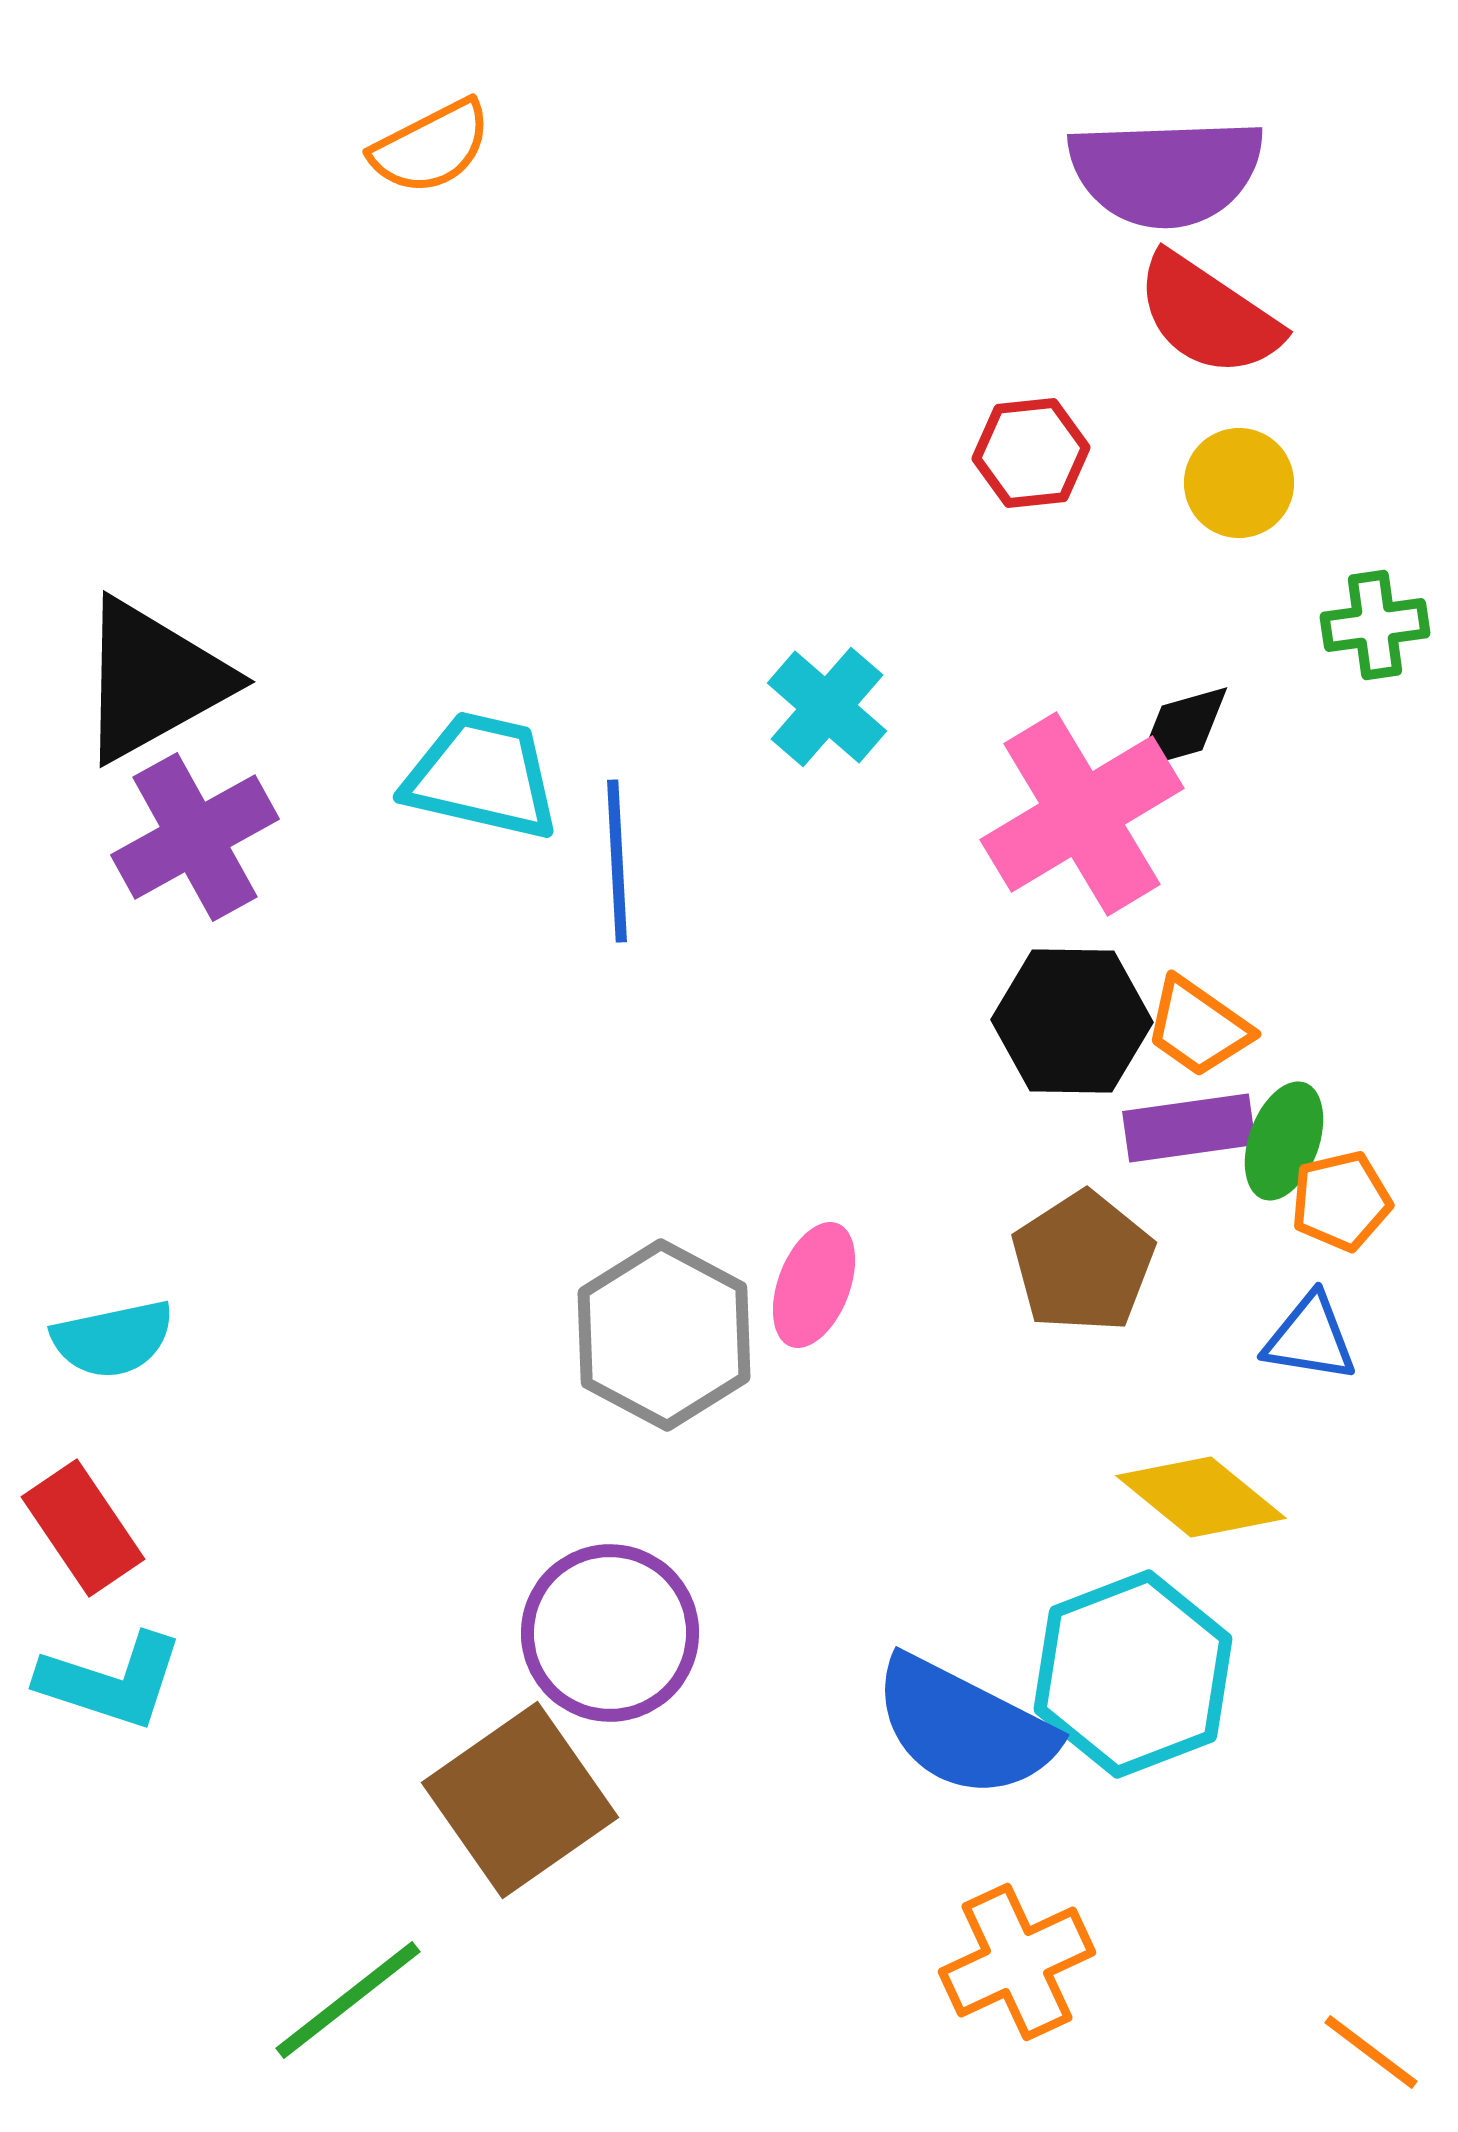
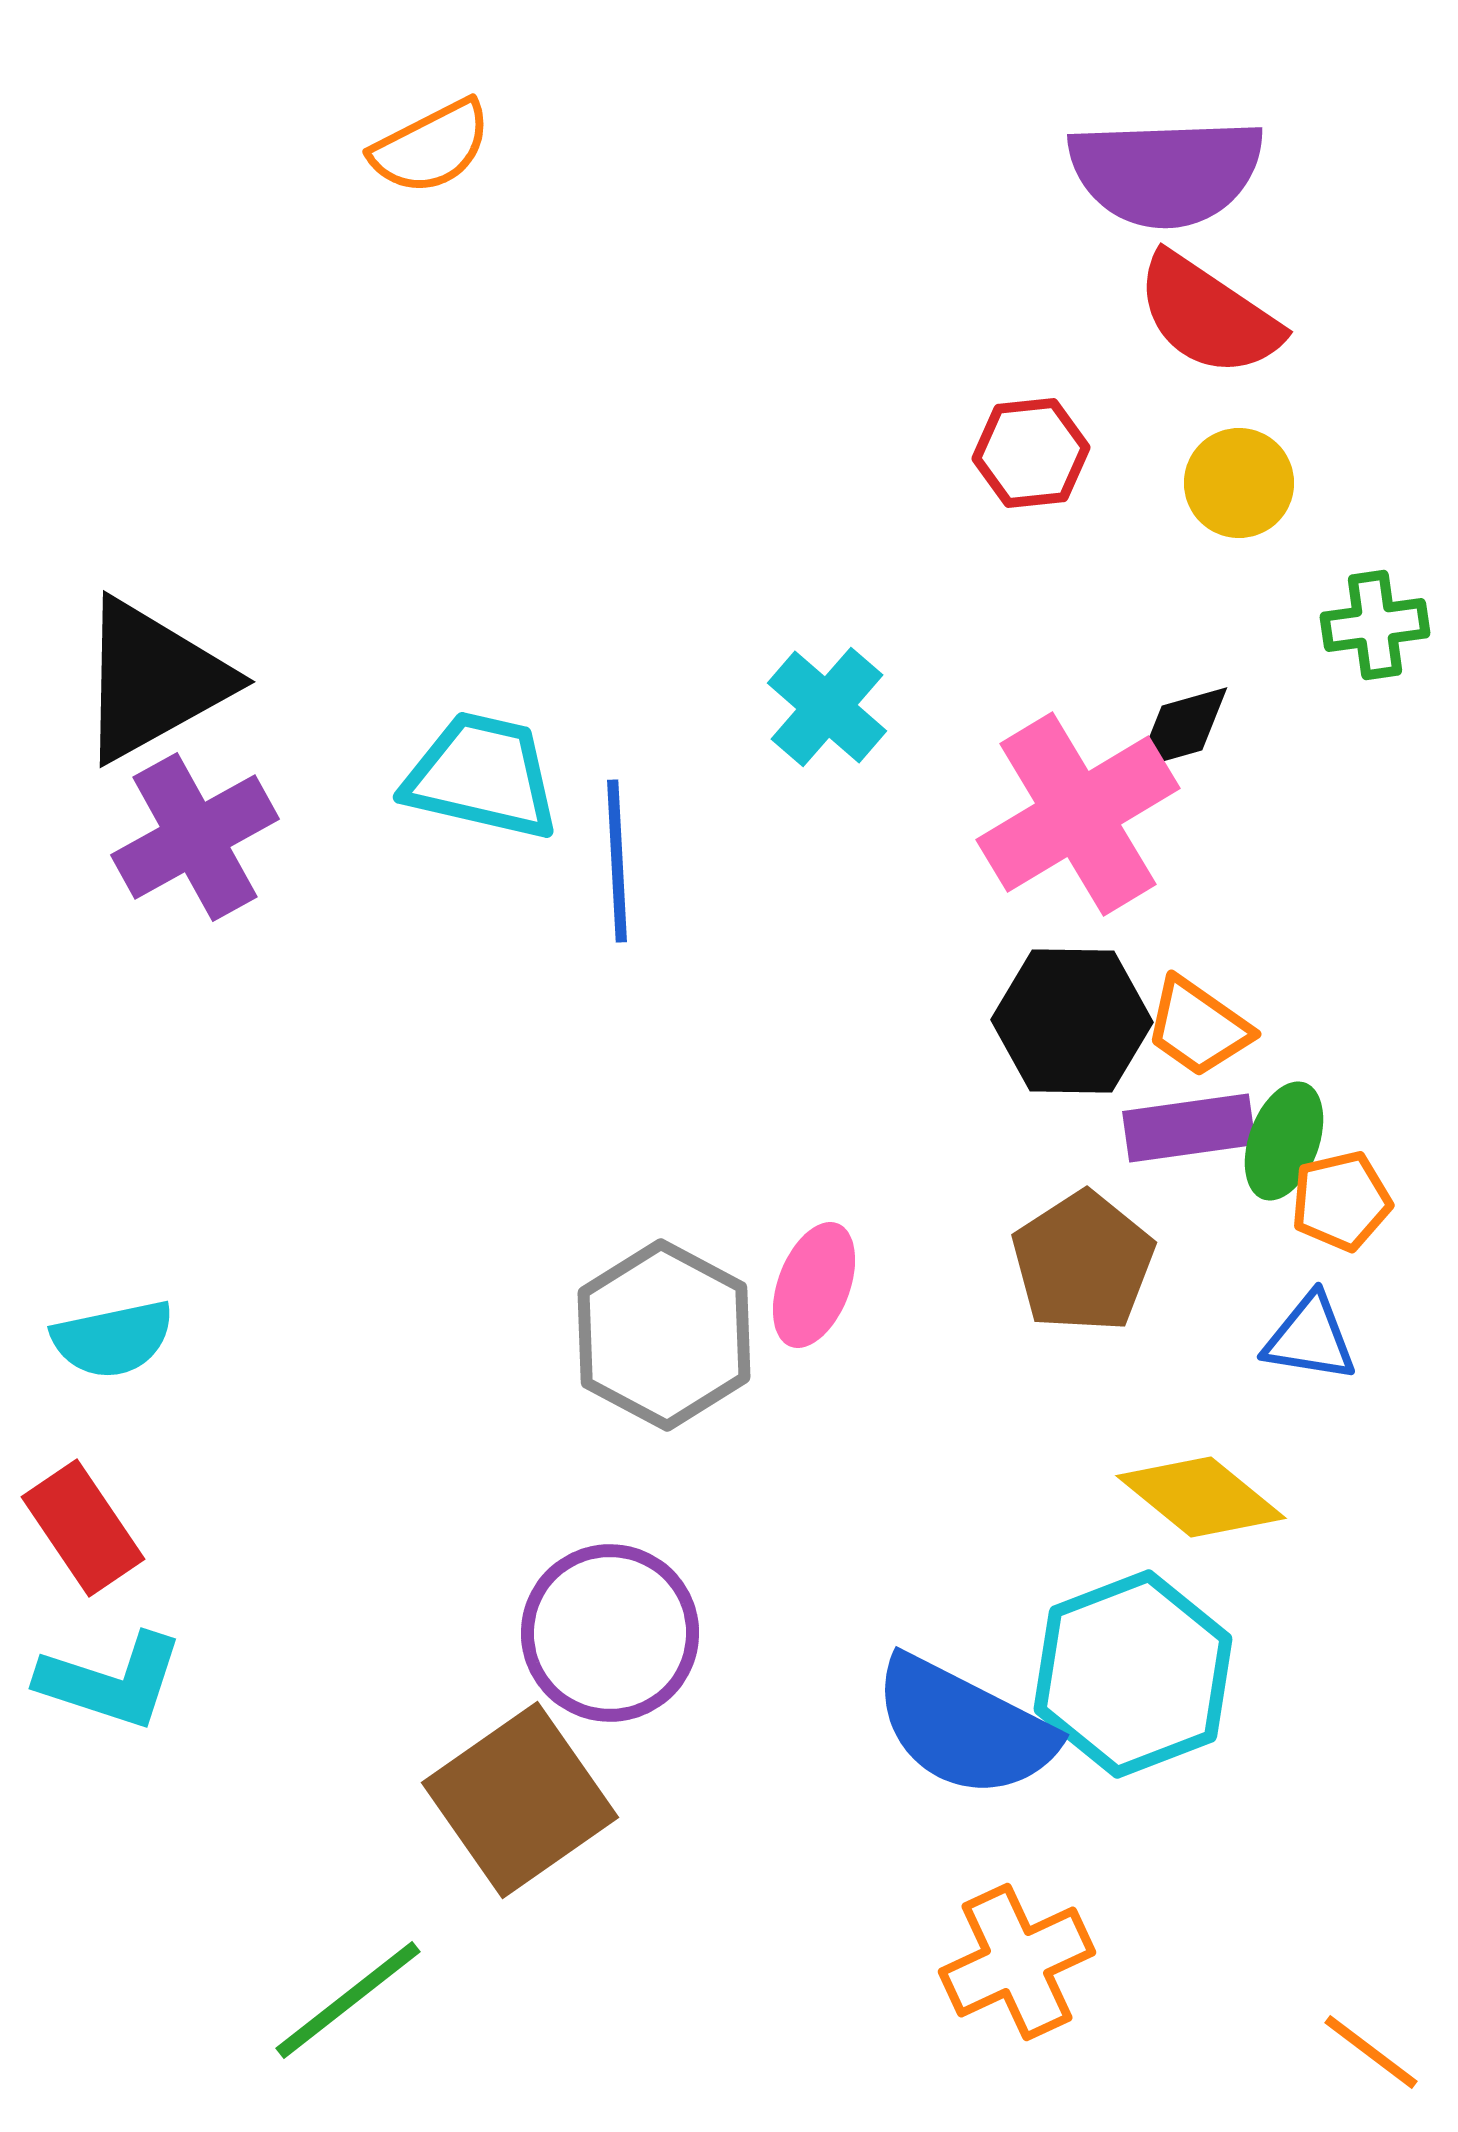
pink cross: moved 4 px left
